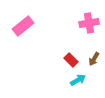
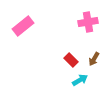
pink cross: moved 1 px left, 1 px up
cyan arrow: moved 2 px right
